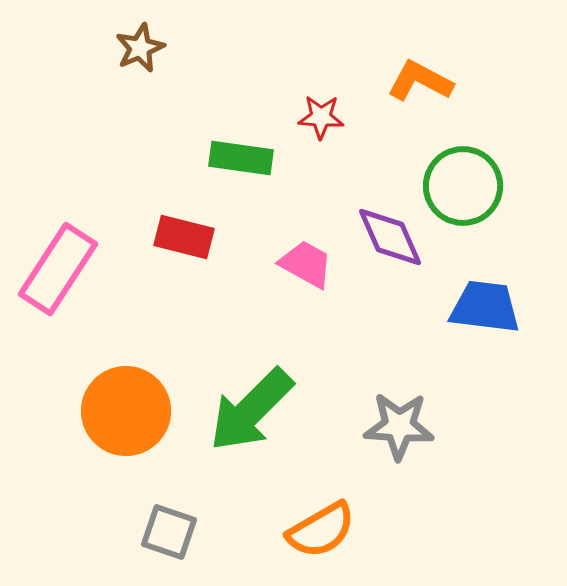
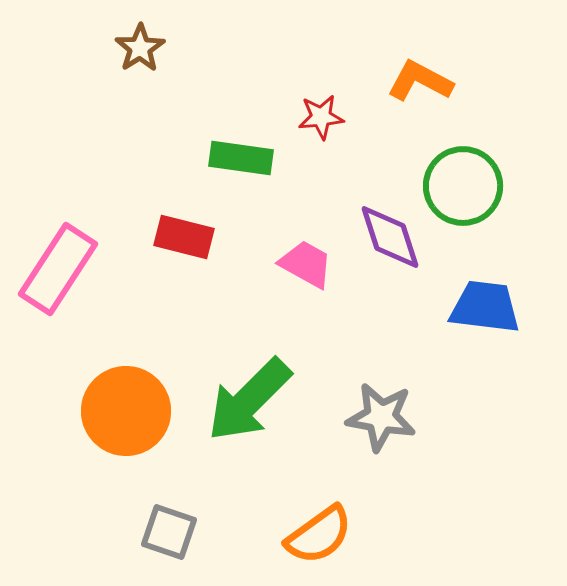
brown star: rotated 9 degrees counterclockwise
red star: rotated 9 degrees counterclockwise
purple diamond: rotated 6 degrees clockwise
green arrow: moved 2 px left, 10 px up
gray star: moved 18 px left, 9 px up; rotated 6 degrees clockwise
orange semicircle: moved 2 px left, 5 px down; rotated 6 degrees counterclockwise
